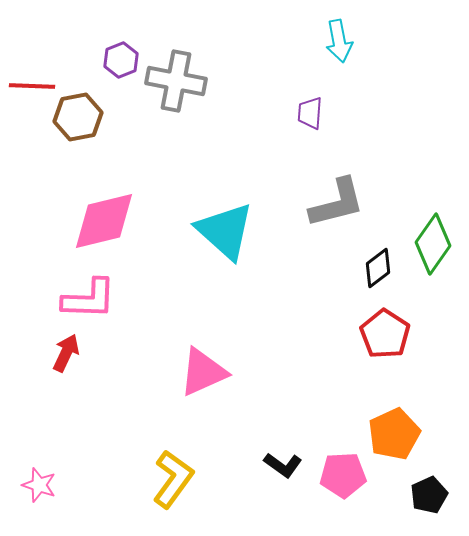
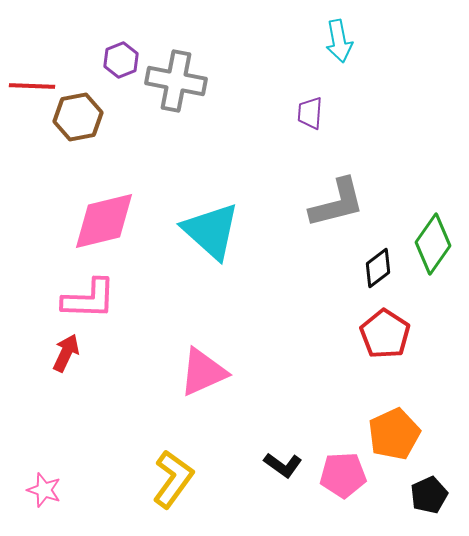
cyan triangle: moved 14 px left
pink star: moved 5 px right, 5 px down
